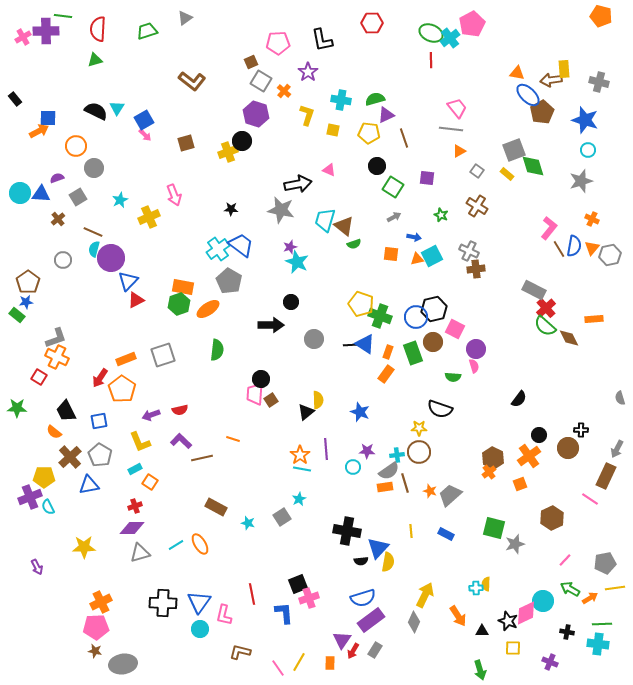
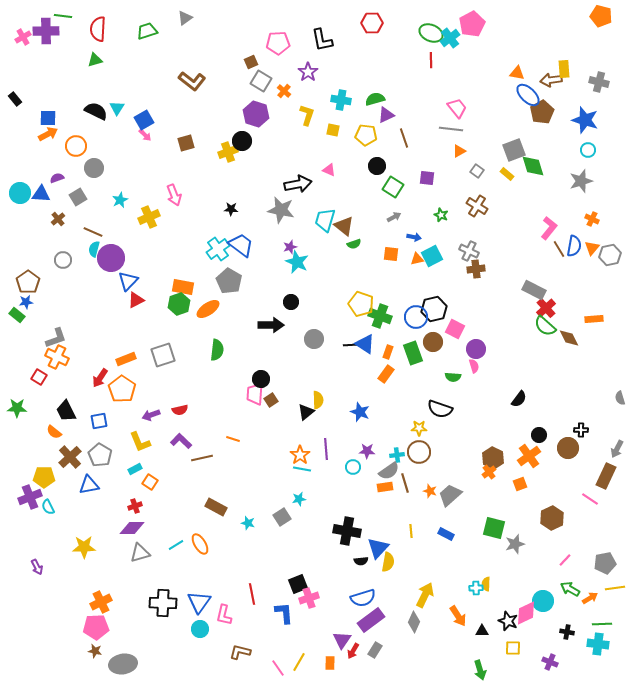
orange arrow at (39, 131): moved 9 px right, 3 px down
yellow pentagon at (369, 133): moved 3 px left, 2 px down
cyan star at (299, 499): rotated 16 degrees clockwise
